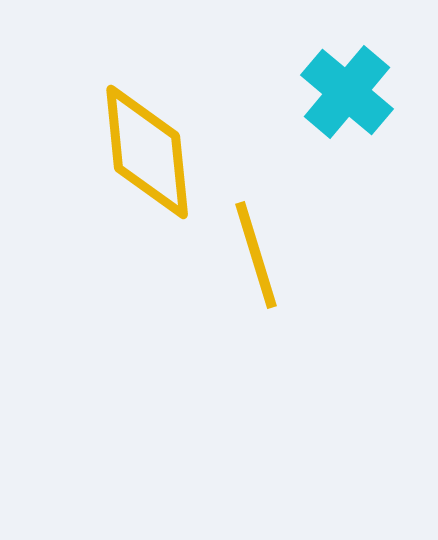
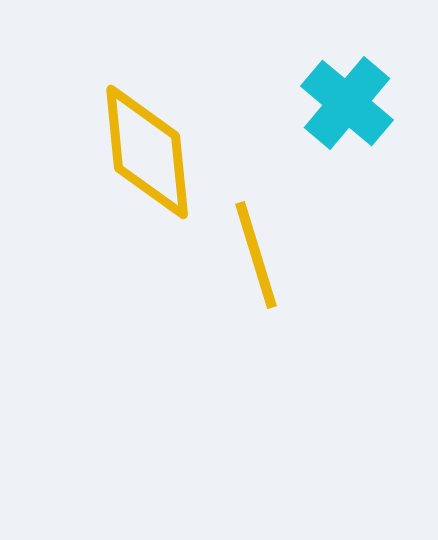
cyan cross: moved 11 px down
